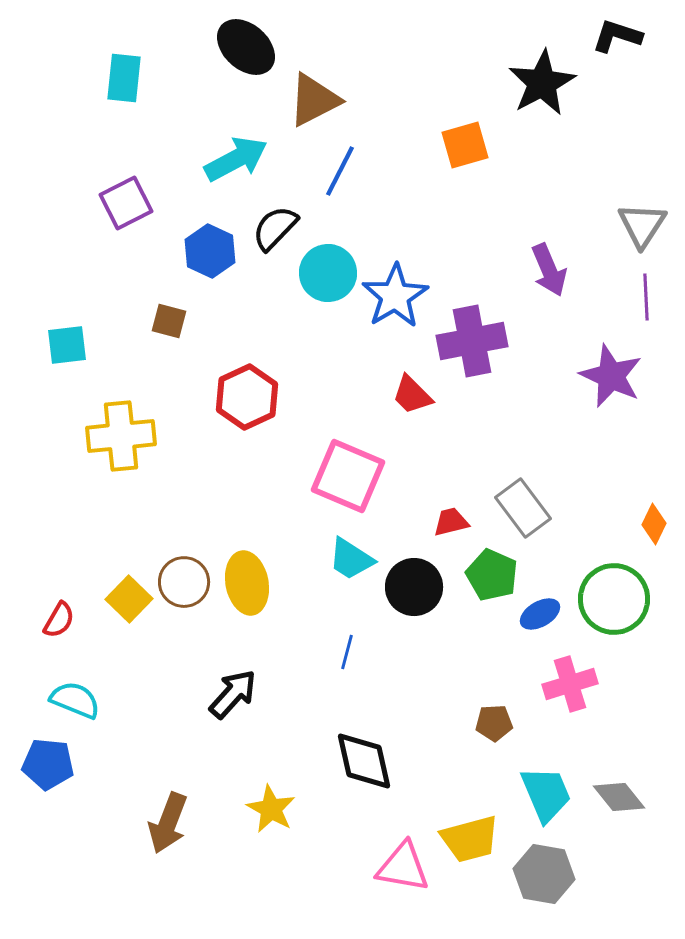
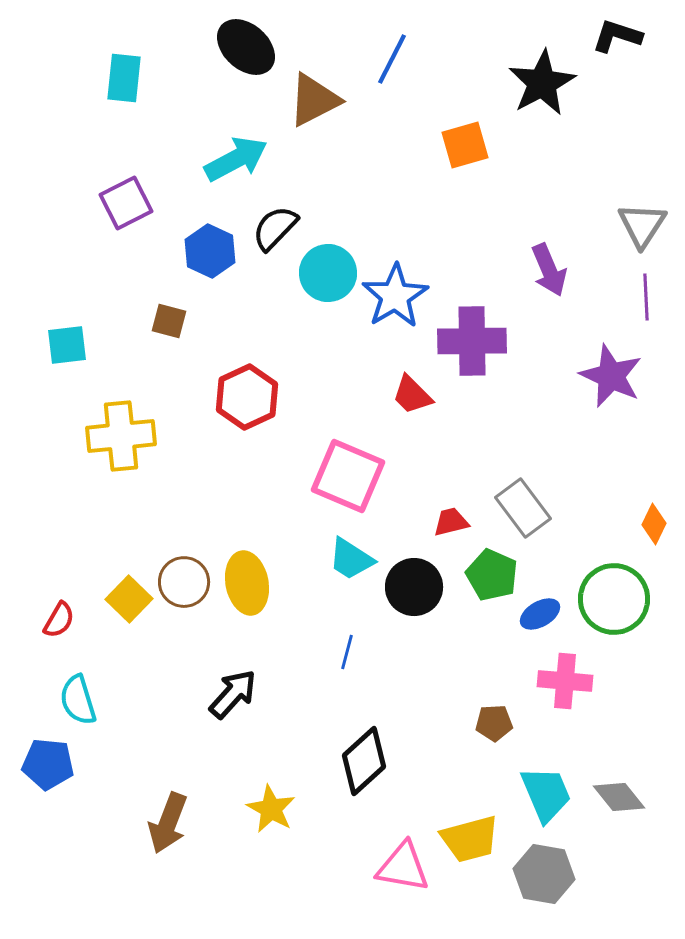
blue line at (340, 171): moved 52 px right, 112 px up
purple cross at (472, 341): rotated 10 degrees clockwise
pink cross at (570, 684): moved 5 px left, 3 px up; rotated 22 degrees clockwise
cyan semicircle at (75, 700): moved 3 px right; rotated 129 degrees counterclockwise
black diamond at (364, 761): rotated 60 degrees clockwise
